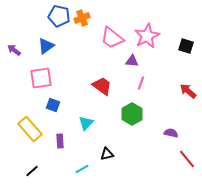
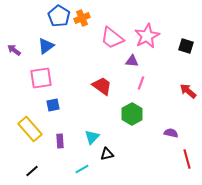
blue pentagon: rotated 20 degrees clockwise
blue square: rotated 32 degrees counterclockwise
cyan triangle: moved 6 px right, 14 px down
red line: rotated 24 degrees clockwise
